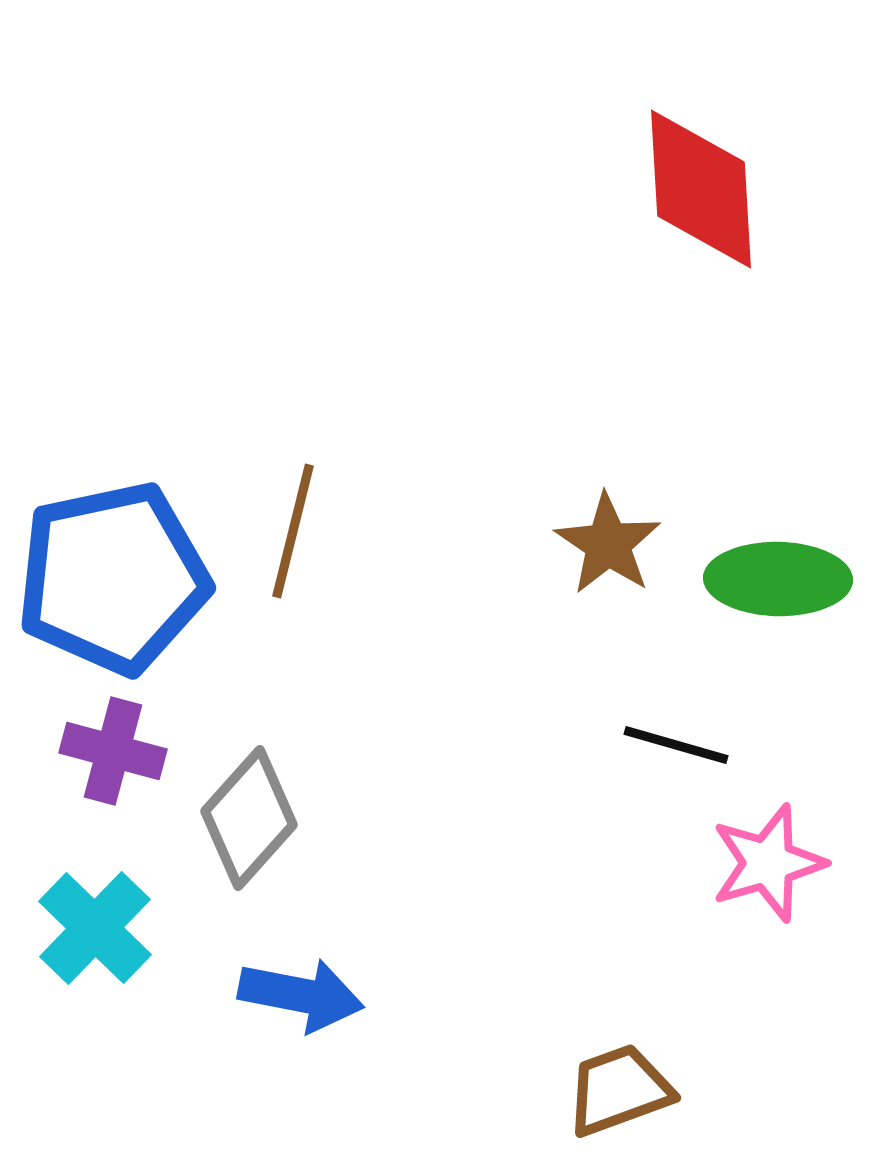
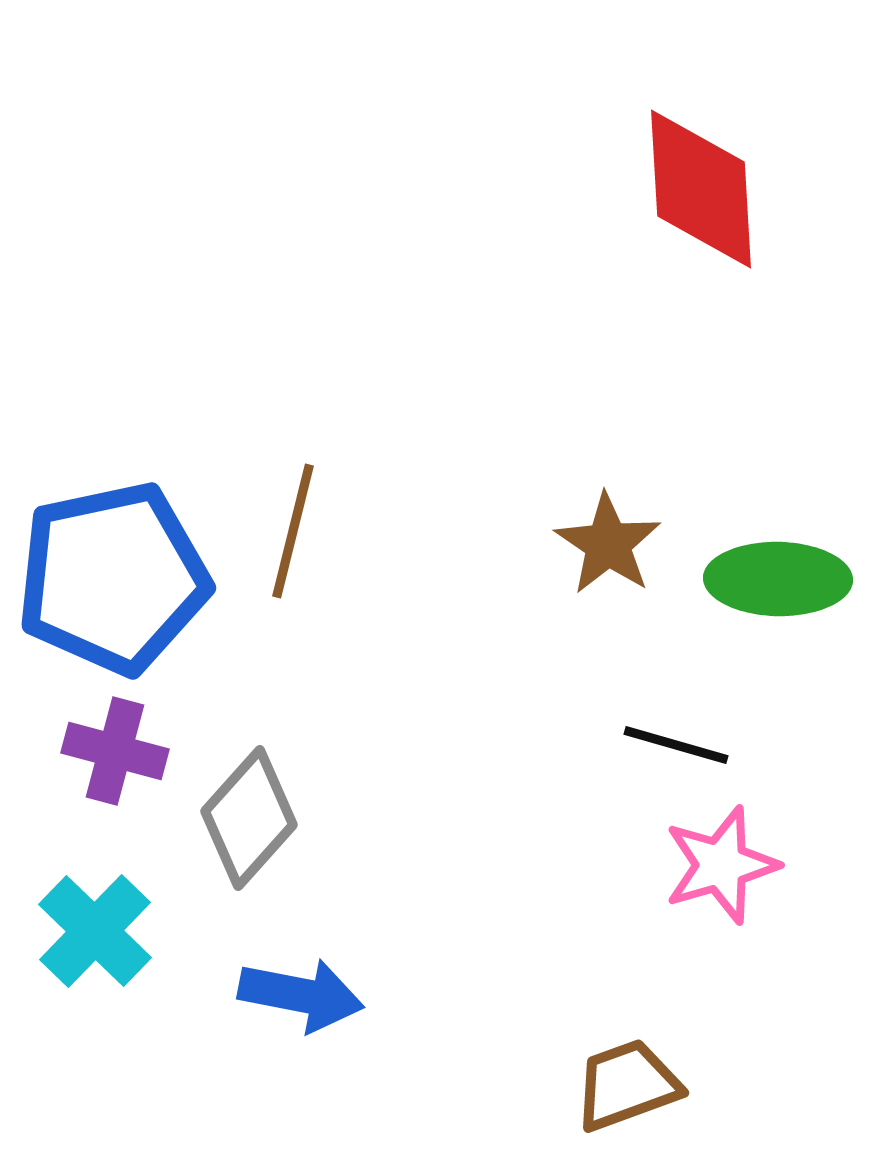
purple cross: moved 2 px right
pink star: moved 47 px left, 2 px down
cyan cross: moved 3 px down
brown trapezoid: moved 8 px right, 5 px up
